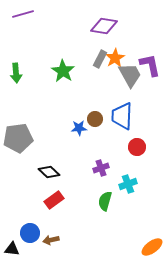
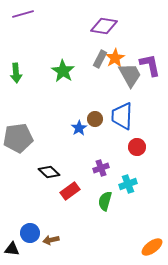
blue star: rotated 28 degrees counterclockwise
red rectangle: moved 16 px right, 9 px up
